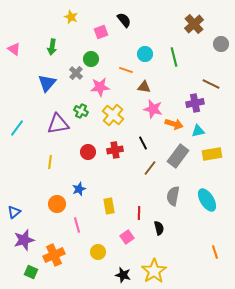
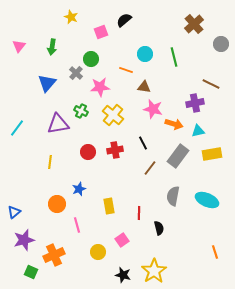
black semicircle at (124, 20): rotated 91 degrees counterclockwise
pink triangle at (14, 49): moved 5 px right, 3 px up; rotated 32 degrees clockwise
cyan ellipse at (207, 200): rotated 35 degrees counterclockwise
pink square at (127, 237): moved 5 px left, 3 px down
